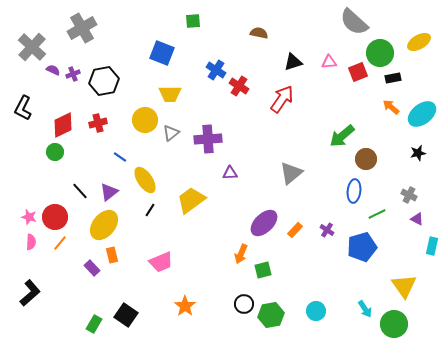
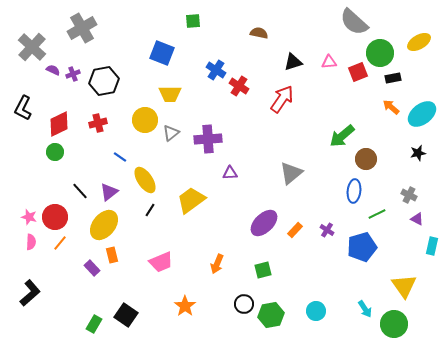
red diamond at (63, 125): moved 4 px left, 1 px up
orange arrow at (241, 254): moved 24 px left, 10 px down
